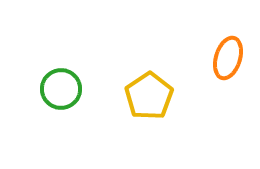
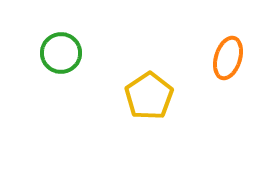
green circle: moved 36 px up
